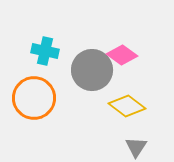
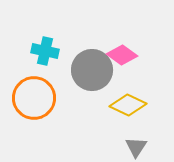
yellow diamond: moved 1 px right, 1 px up; rotated 12 degrees counterclockwise
